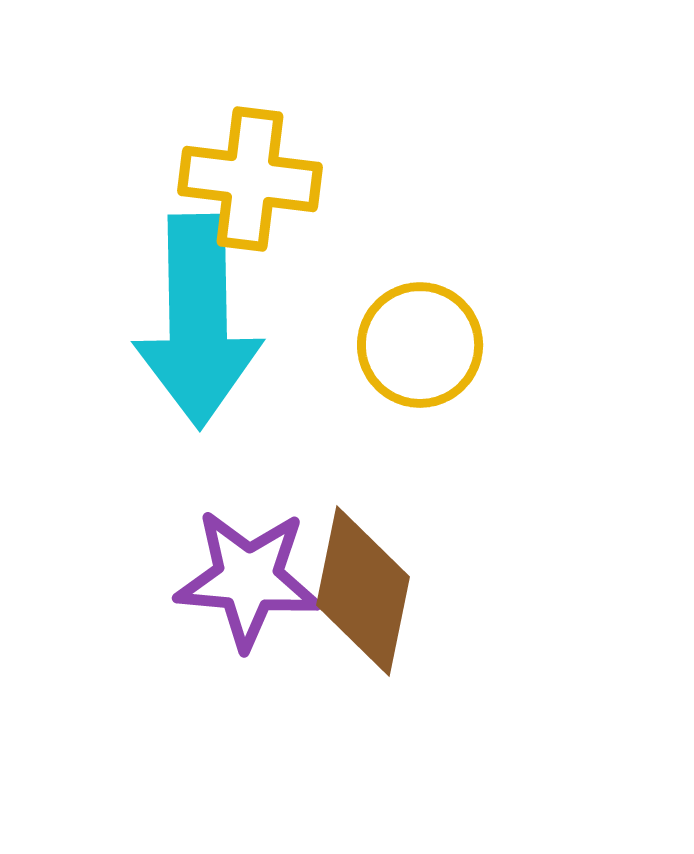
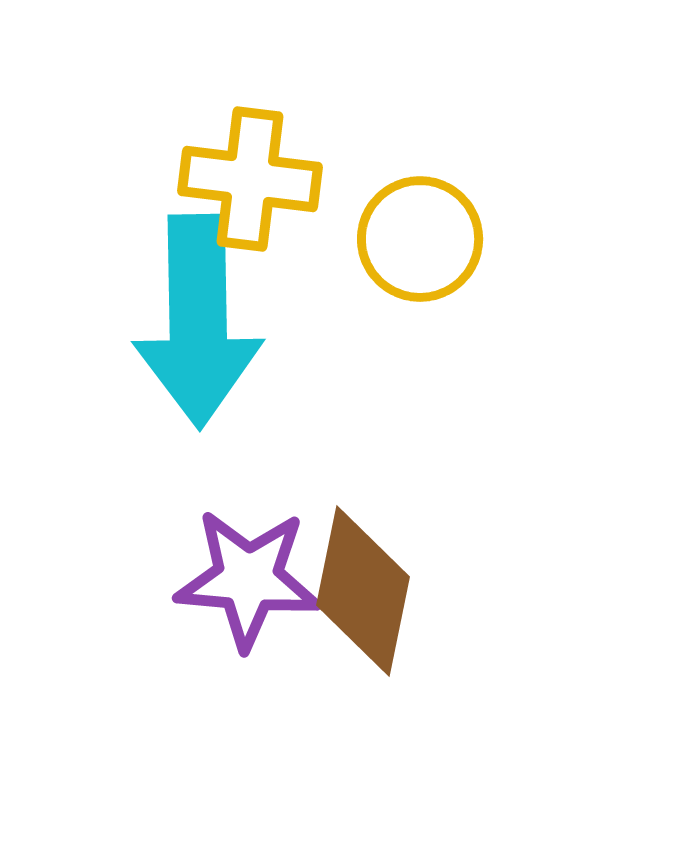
yellow circle: moved 106 px up
